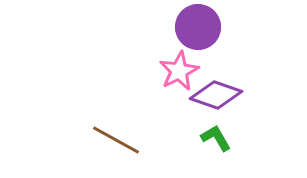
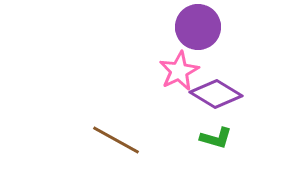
purple diamond: moved 1 px up; rotated 12 degrees clockwise
green L-shape: rotated 136 degrees clockwise
